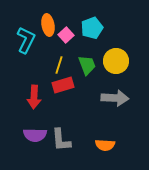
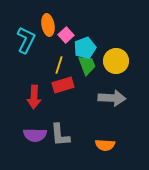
cyan pentagon: moved 7 px left, 20 px down
gray arrow: moved 3 px left
gray L-shape: moved 1 px left, 5 px up
